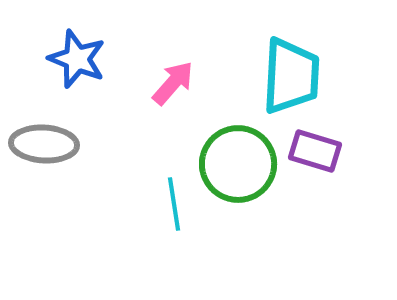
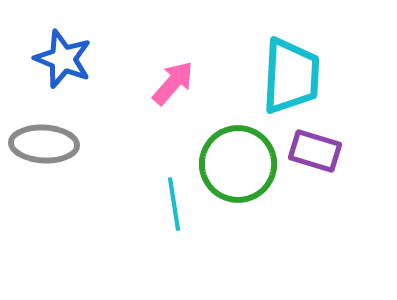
blue star: moved 14 px left
